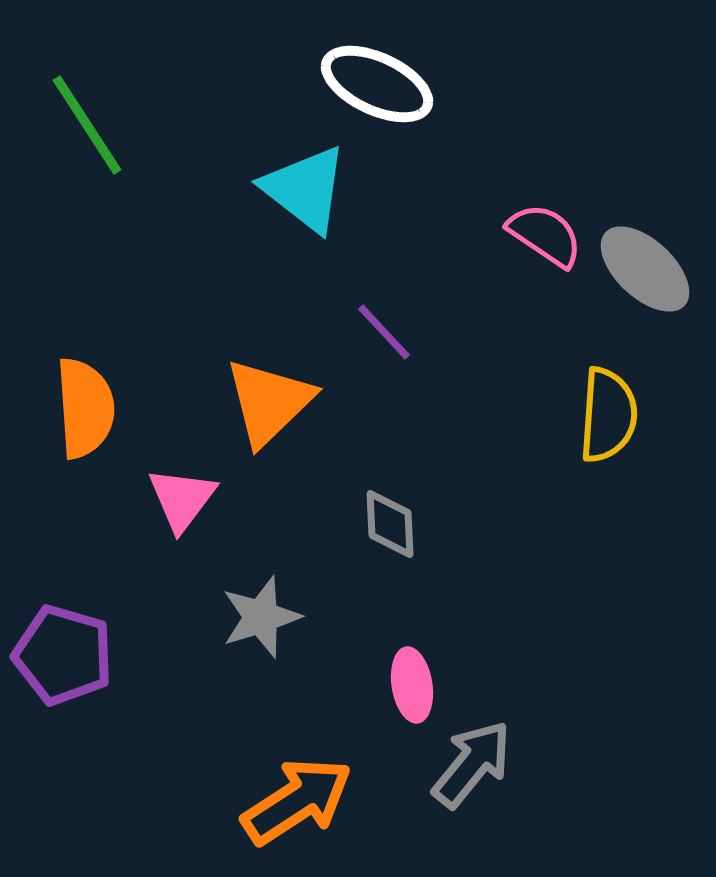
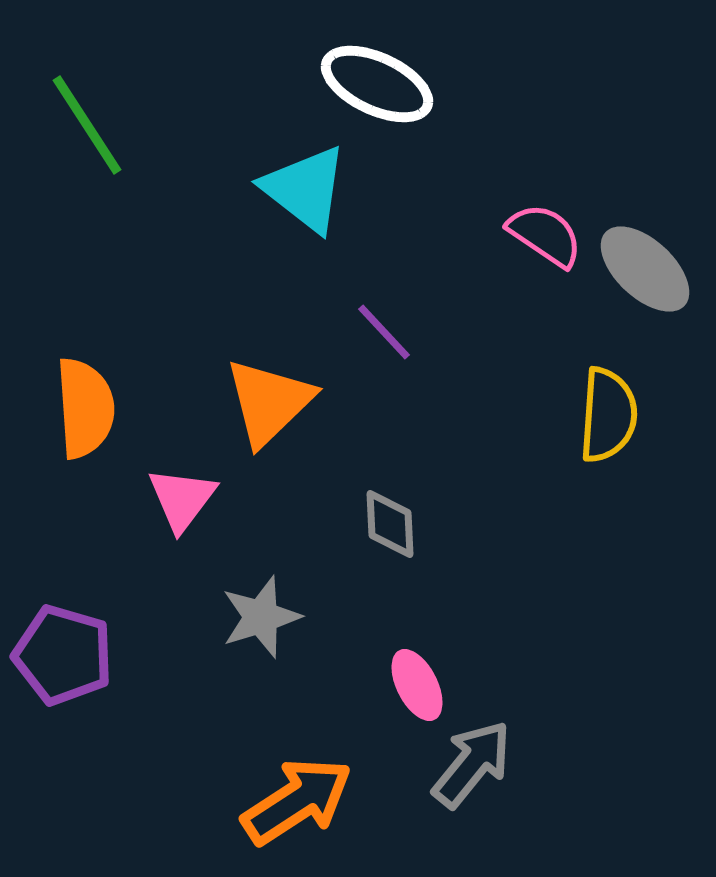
pink ellipse: moved 5 px right; rotated 18 degrees counterclockwise
